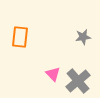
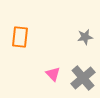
gray star: moved 2 px right
gray cross: moved 5 px right, 3 px up
